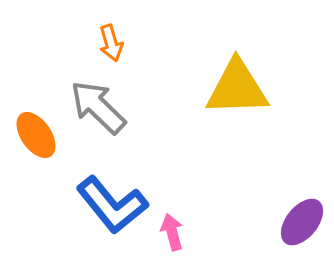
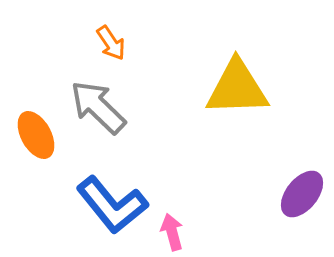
orange arrow: rotated 18 degrees counterclockwise
orange ellipse: rotated 6 degrees clockwise
purple ellipse: moved 28 px up
